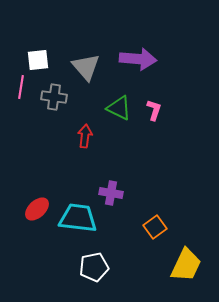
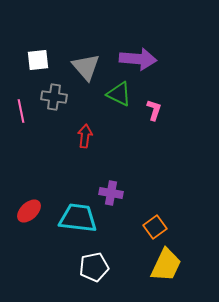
pink line: moved 24 px down; rotated 20 degrees counterclockwise
green triangle: moved 14 px up
red ellipse: moved 8 px left, 2 px down
yellow trapezoid: moved 20 px left
